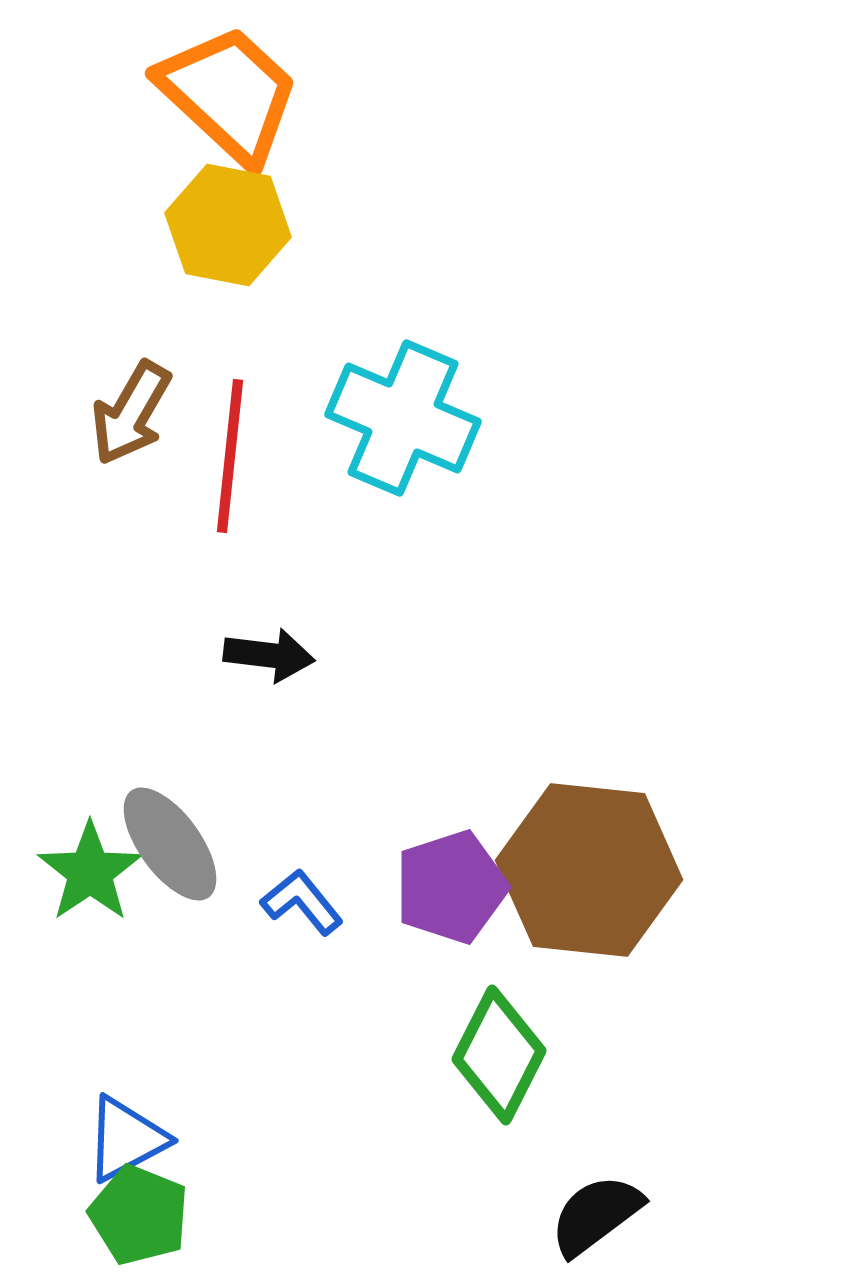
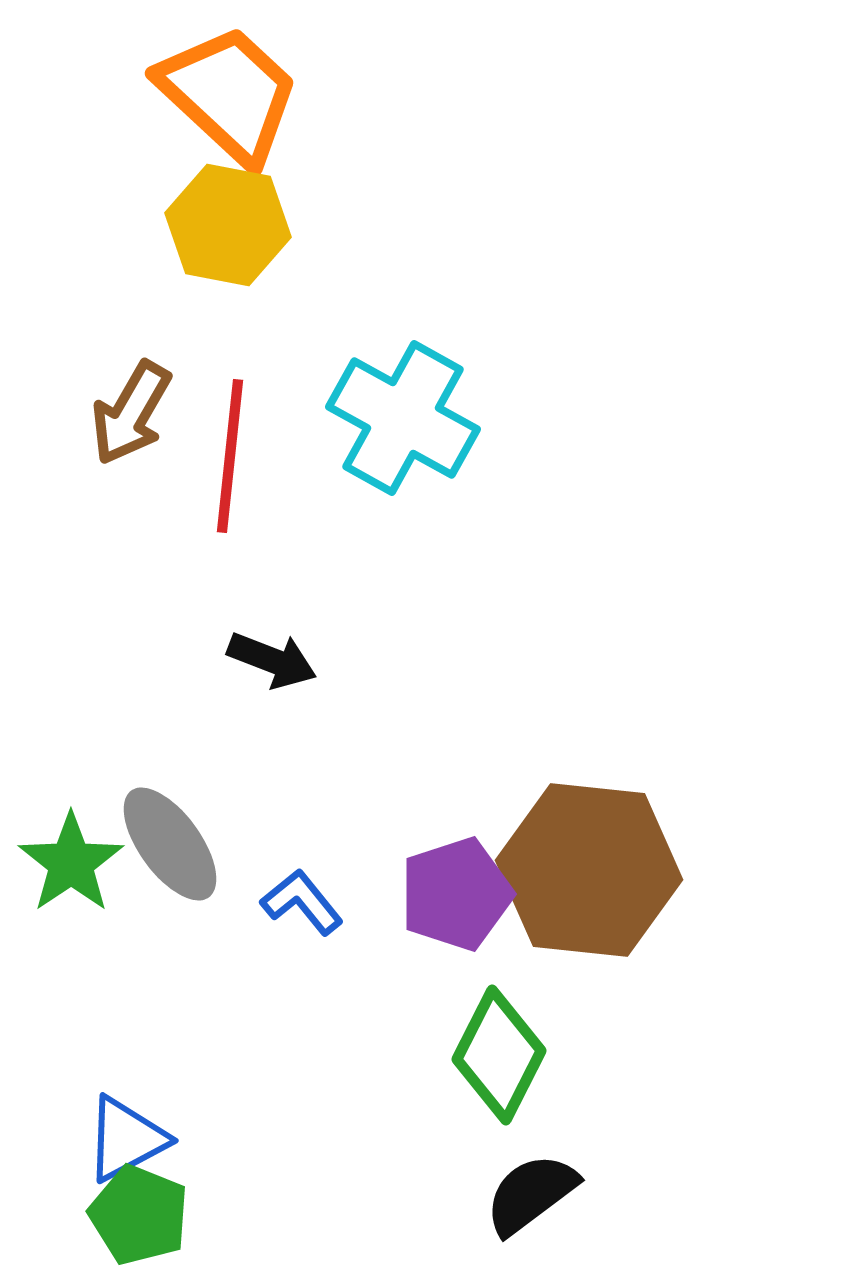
cyan cross: rotated 6 degrees clockwise
black arrow: moved 3 px right, 5 px down; rotated 14 degrees clockwise
green star: moved 19 px left, 9 px up
purple pentagon: moved 5 px right, 7 px down
black semicircle: moved 65 px left, 21 px up
